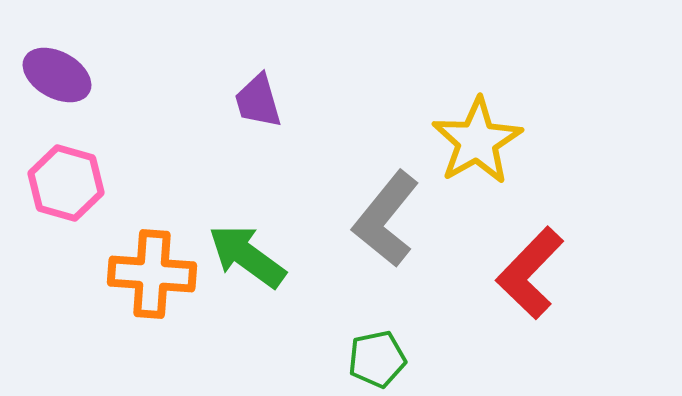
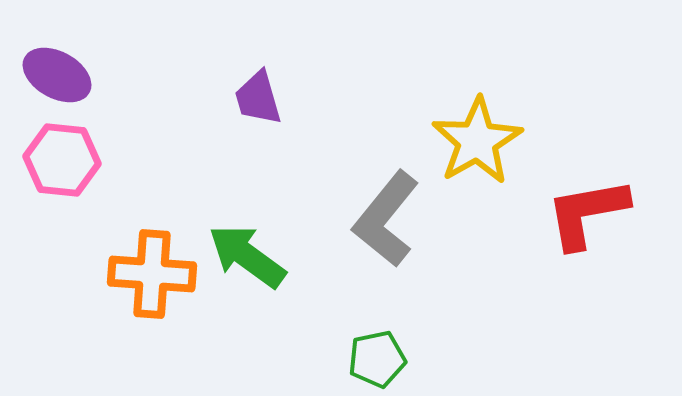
purple trapezoid: moved 3 px up
pink hexagon: moved 4 px left, 23 px up; rotated 10 degrees counterclockwise
red L-shape: moved 57 px right, 60 px up; rotated 36 degrees clockwise
